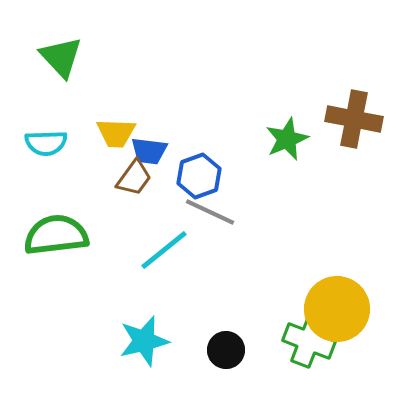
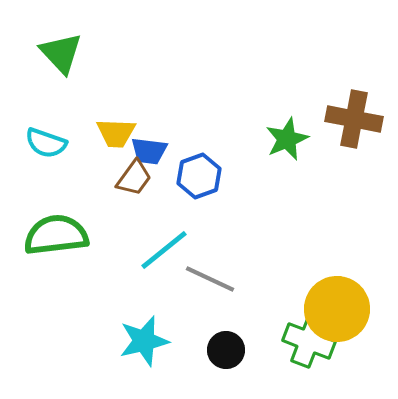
green triangle: moved 4 px up
cyan semicircle: rotated 21 degrees clockwise
gray line: moved 67 px down
